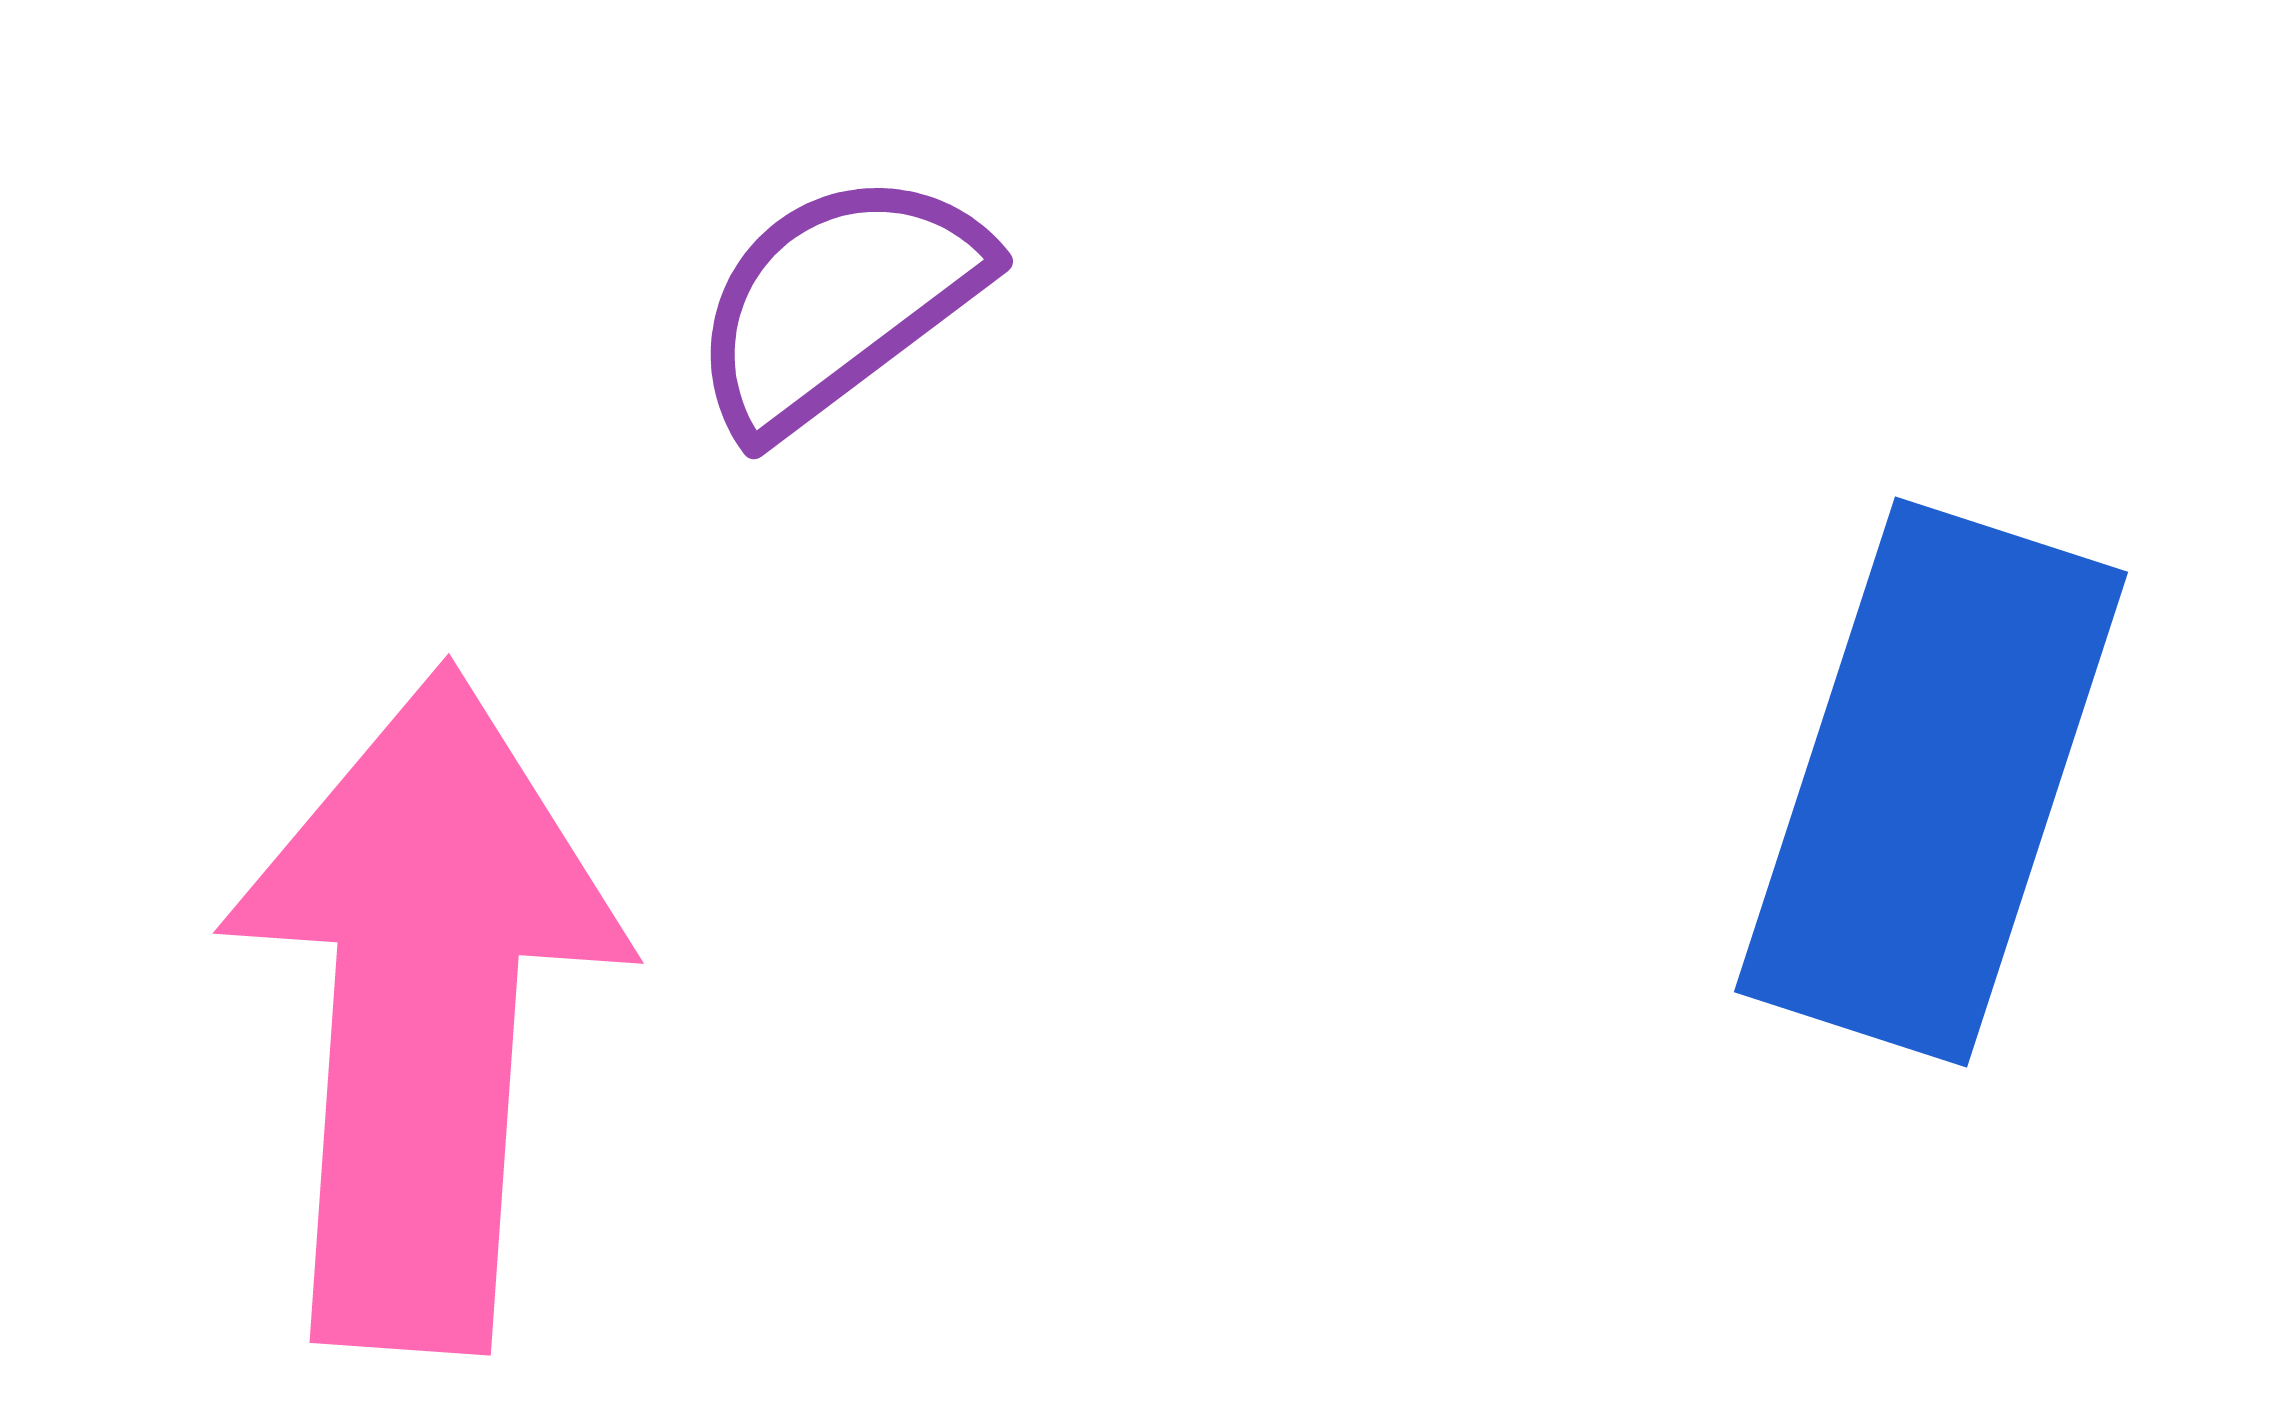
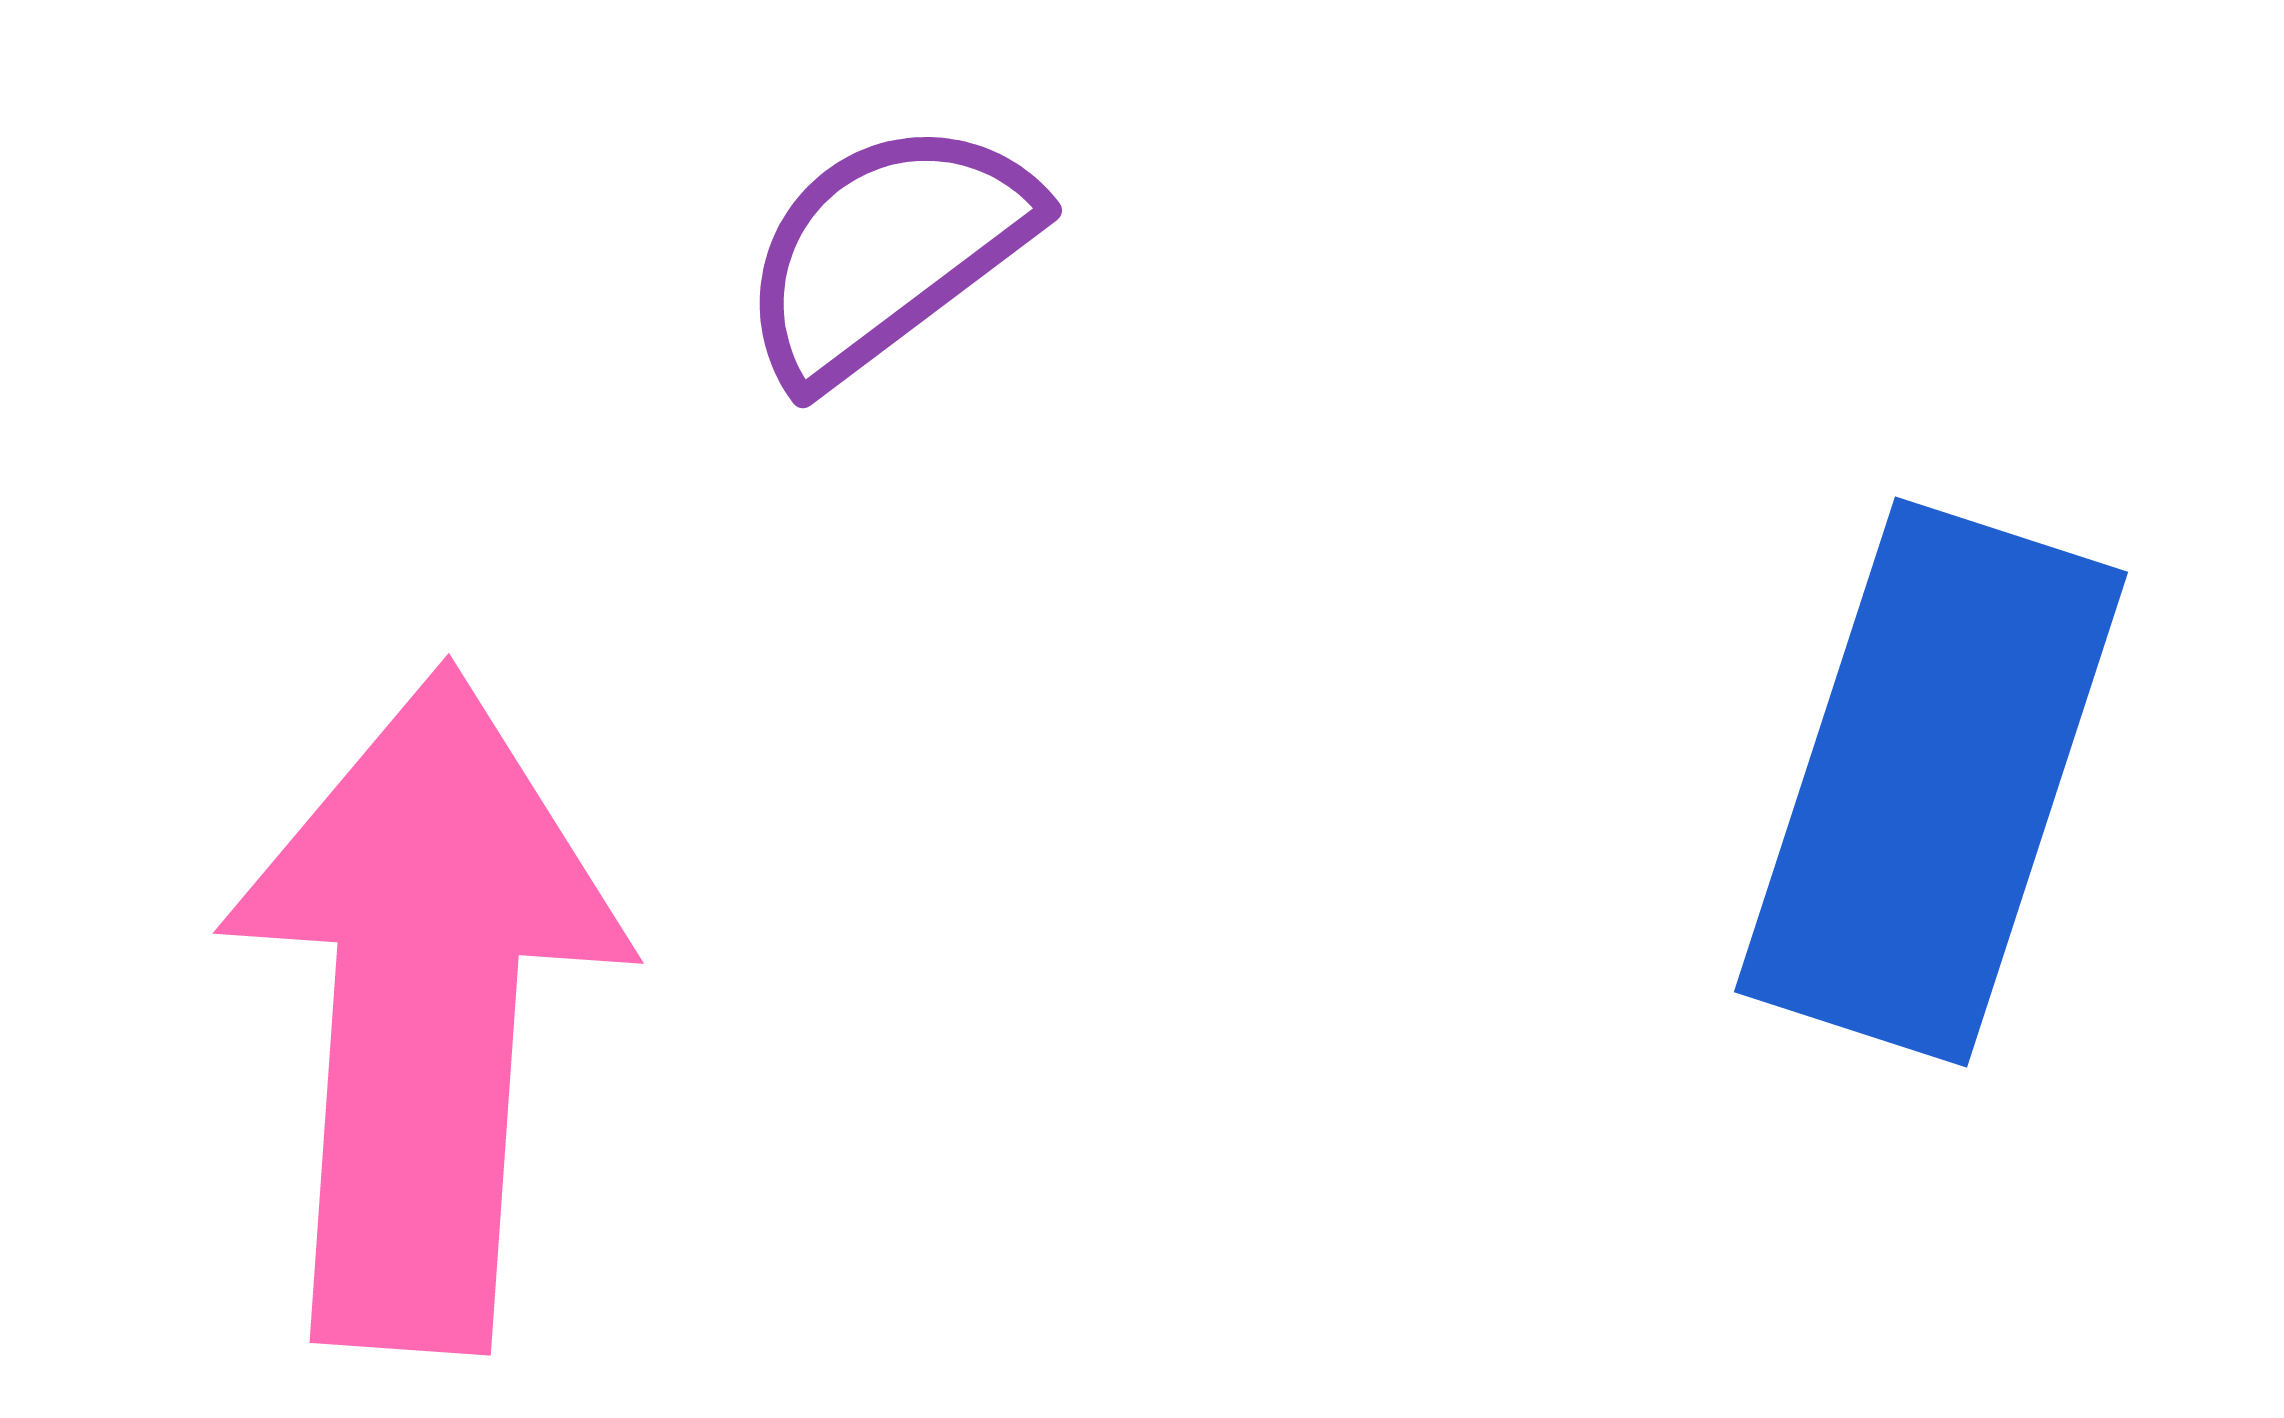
purple semicircle: moved 49 px right, 51 px up
